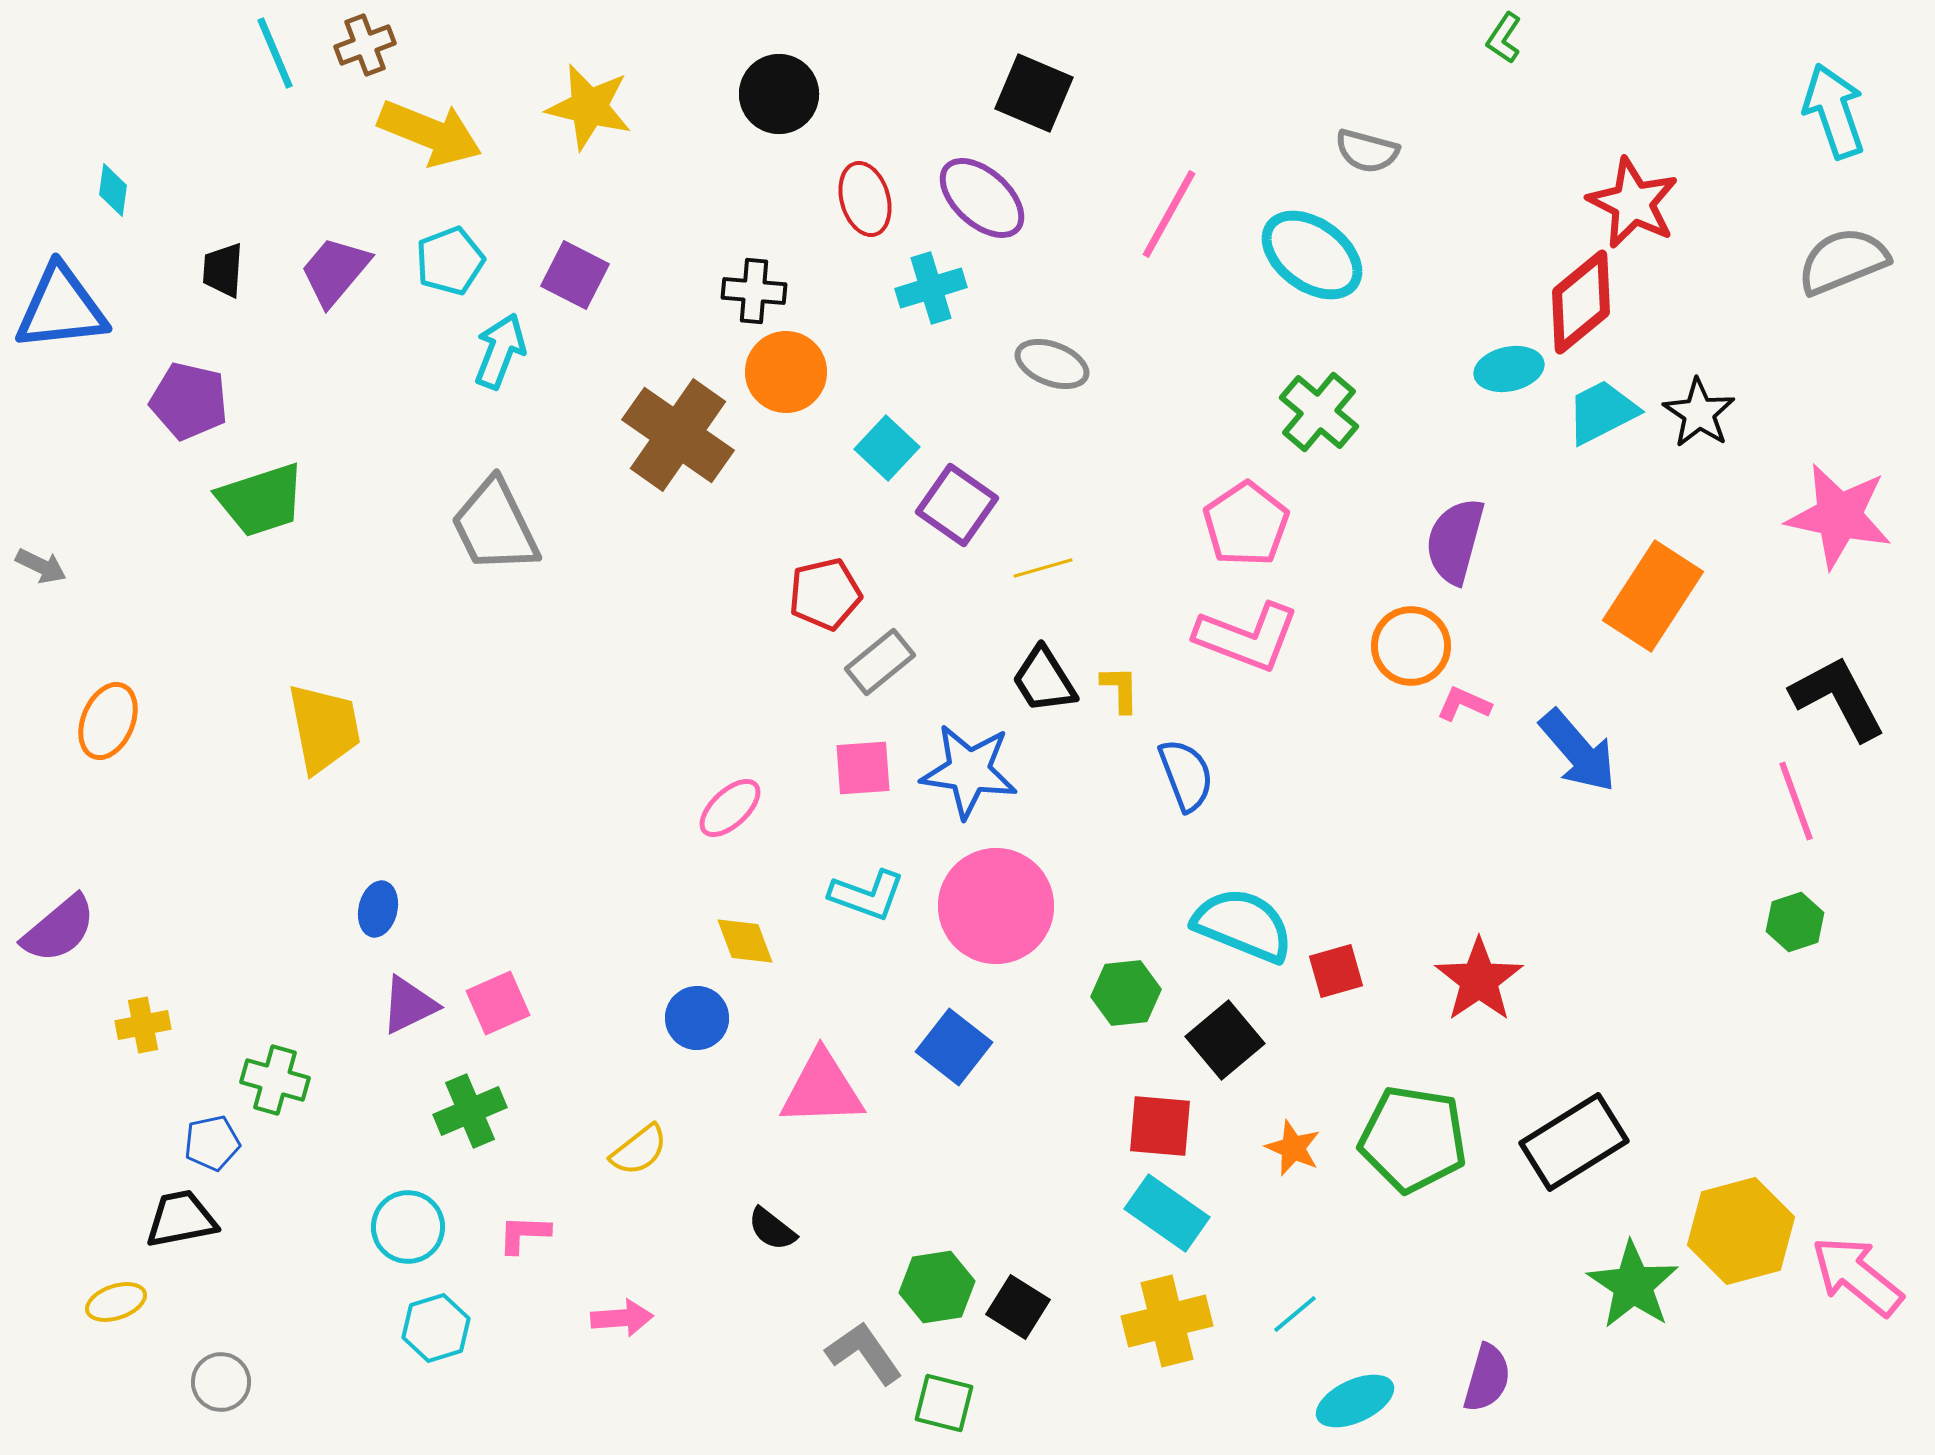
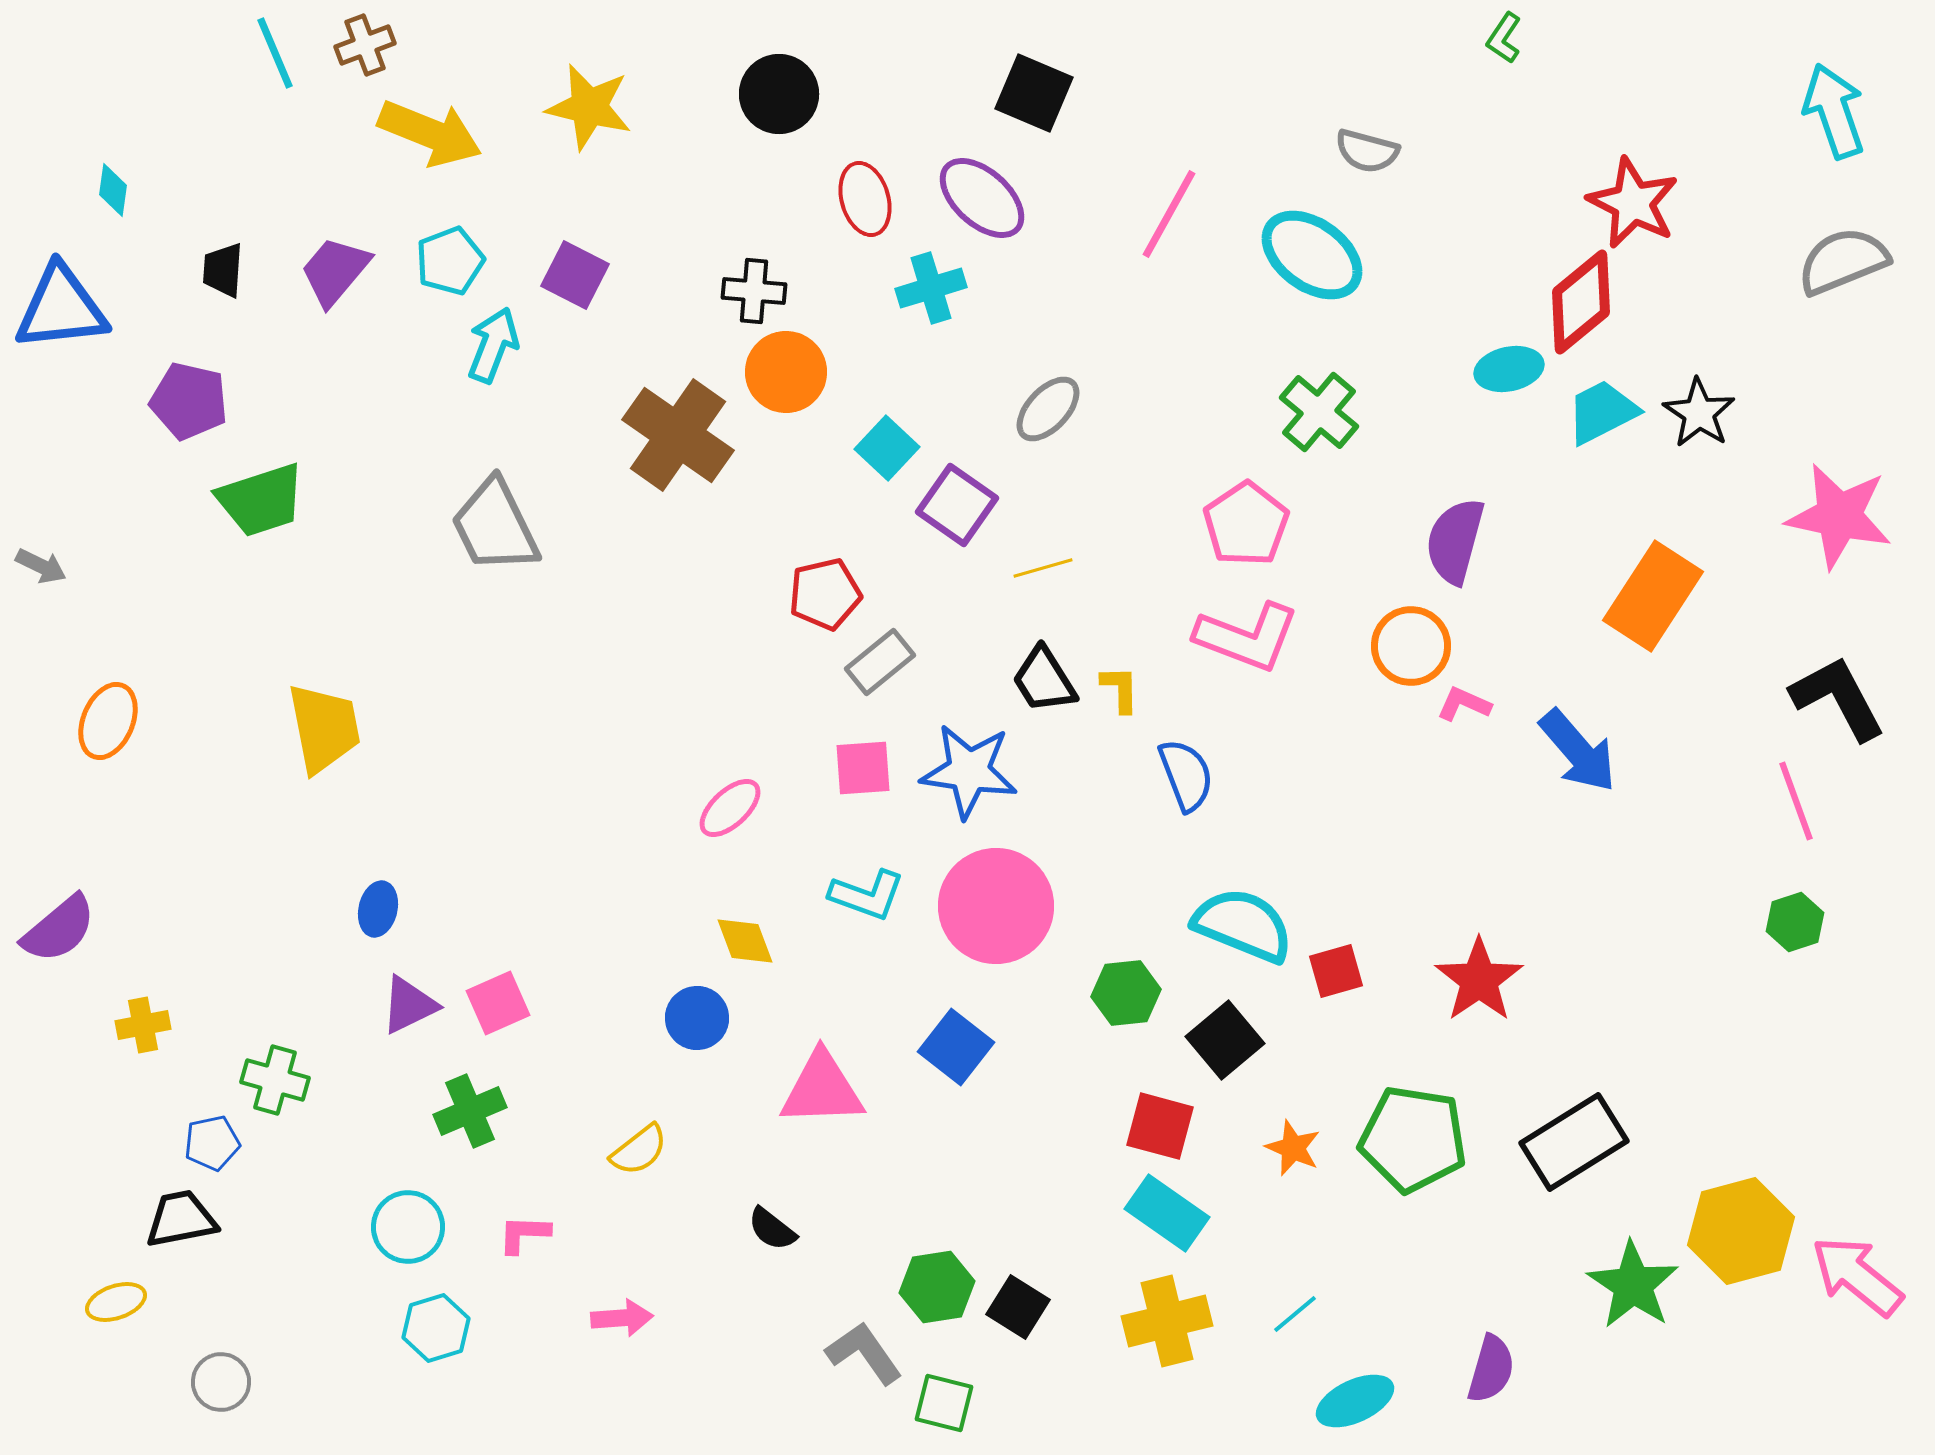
cyan arrow at (500, 351): moved 7 px left, 6 px up
gray ellipse at (1052, 364): moved 4 px left, 45 px down; rotated 68 degrees counterclockwise
blue square at (954, 1047): moved 2 px right
red square at (1160, 1126): rotated 10 degrees clockwise
purple semicircle at (1487, 1378): moved 4 px right, 9 px up
